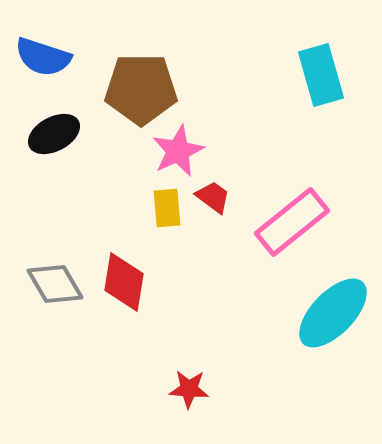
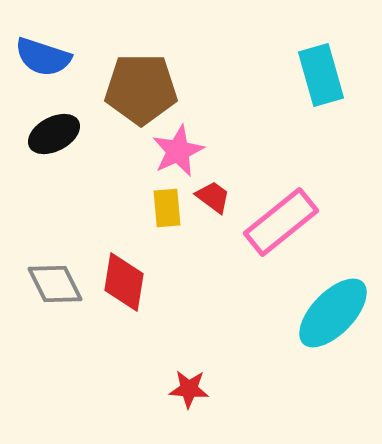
pink rectangle: moved 11 px left
gray diamond: rotated 4 degrees clockwise
